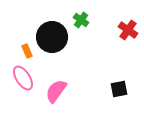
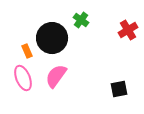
red cross: rotated 24 degrees clockwise
black circle: moved 1 px down
pink ellipse: rotated 10 degrees clockwise
pink semicircle: moved 15 px up
